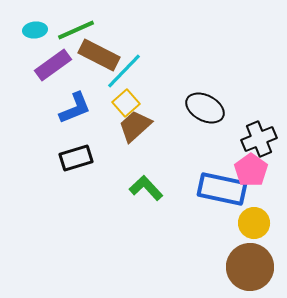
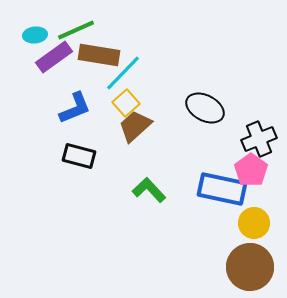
cyan ellipse: moved 5 px down
brown rectangle: rotated 18 degrees counterclockwise
purple rectangle: moved 1 px right, 8 px up
cyan line: moved 1 px left, 2 px down
black rectangle: moved 3 px right, 2 px up; rotated 32 degrees clockwise
green L-shape: moved 3 px right, 2 px down
